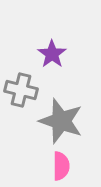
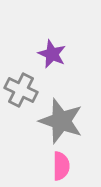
purple star: rotated 12 degrees counterclockwise
gray cross: rotated 12 degrees clockwise
